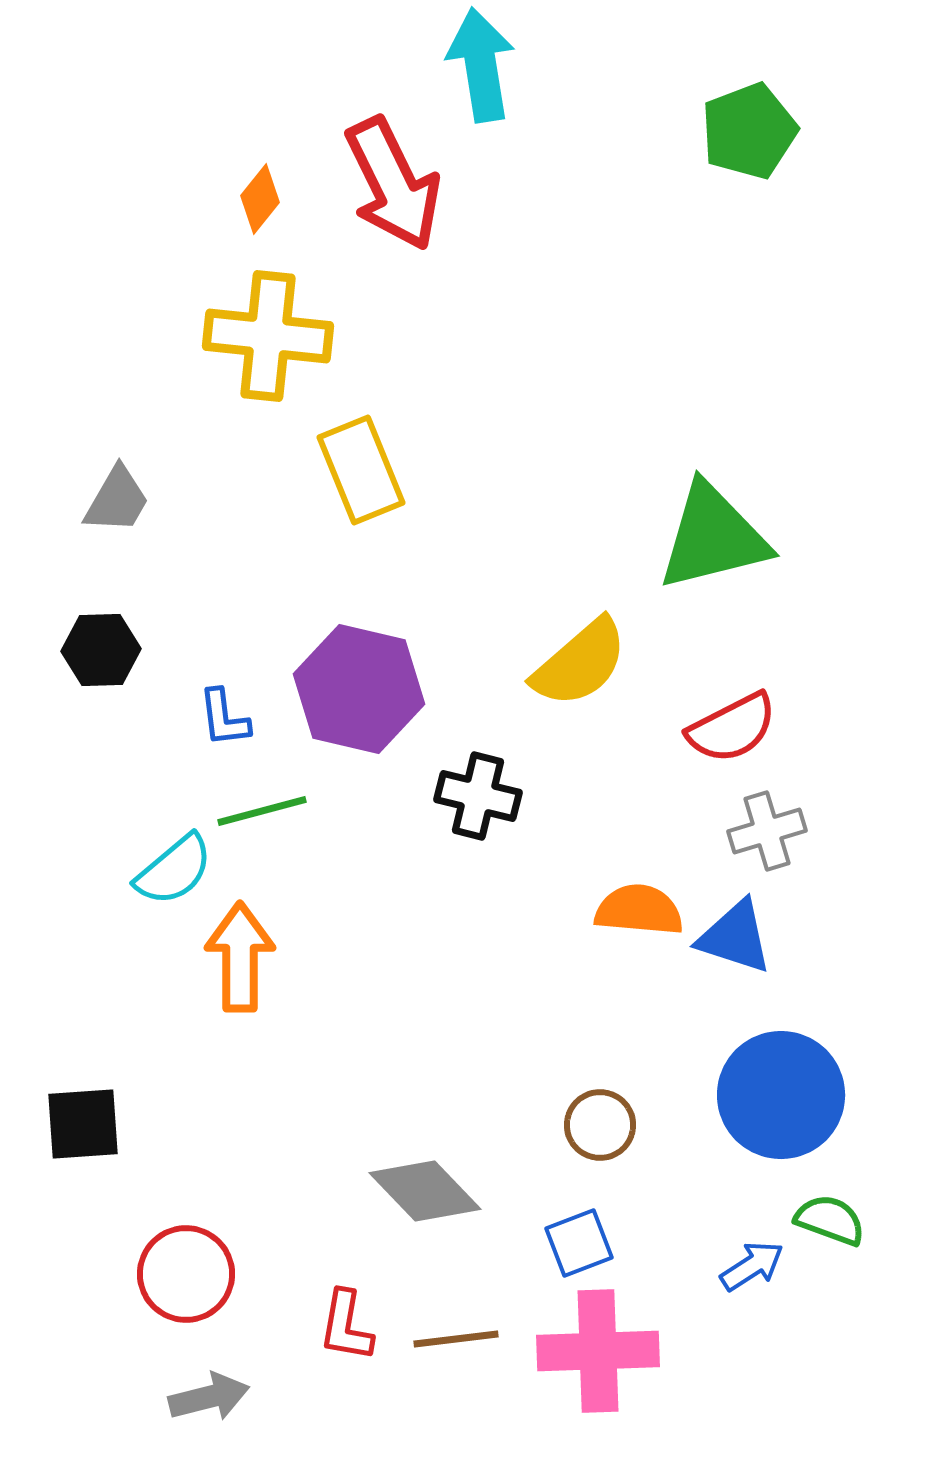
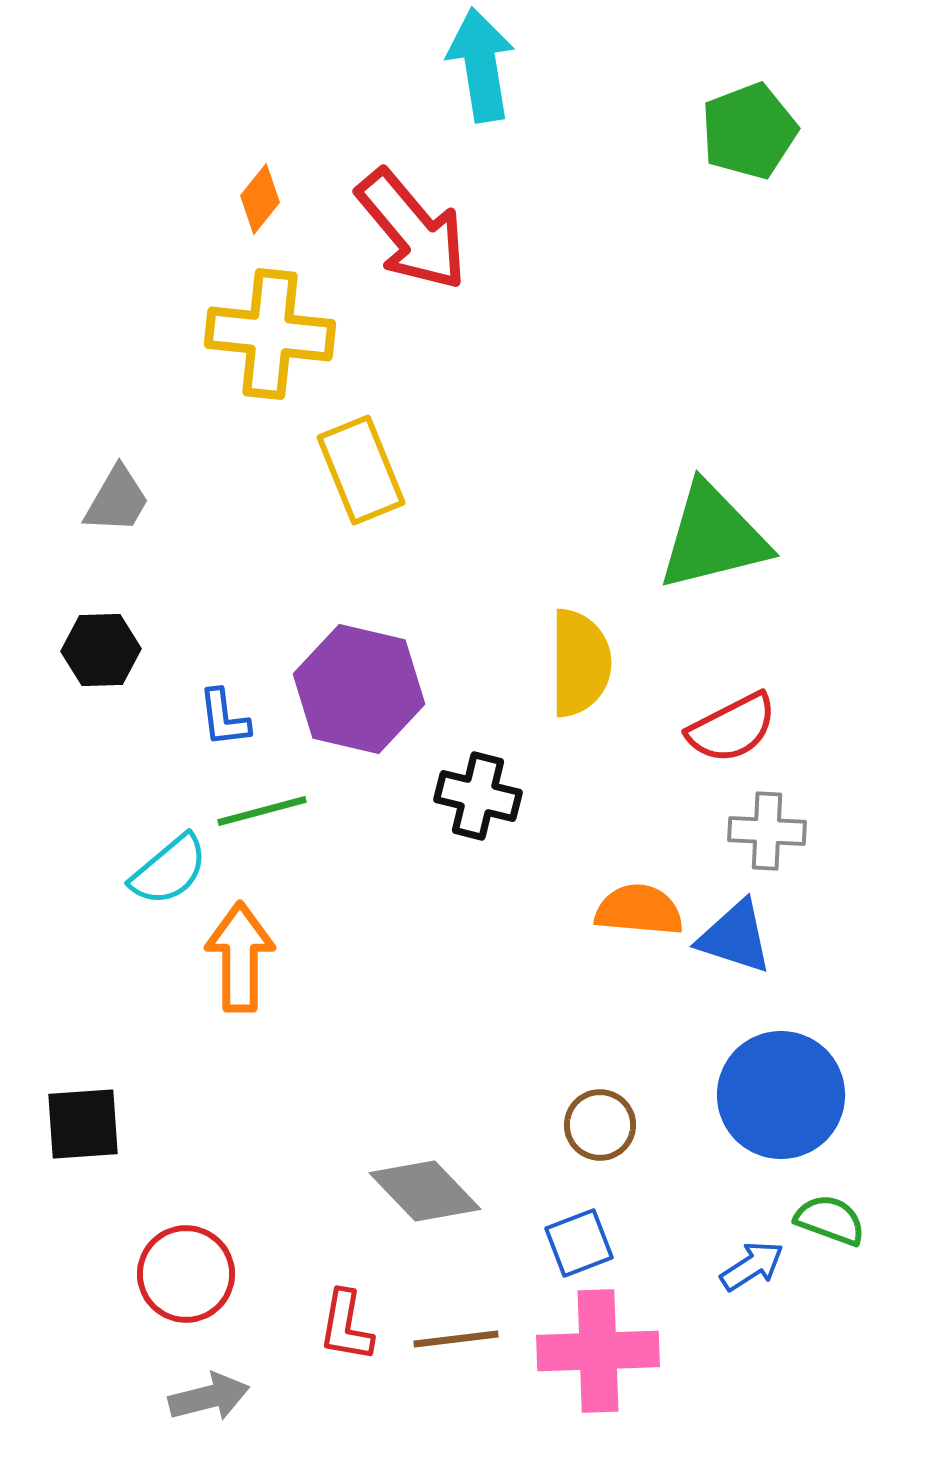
red arrow: moved 19 px right, 46 px down; rotated 14 degrees counterclockwise
yellow cross: moved 2 px right, 2 px up
yellow semicircle: rotated 49 degrees counterclockwise
gray cross: rotated 20 degrees clockwise
cyan semicircle: moved 5 px left
